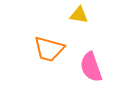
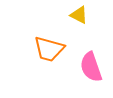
yellow triangle: rotated 18 degrees clockwise
